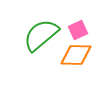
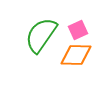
green semicircle: rotated 15 degrees counterclockwise
